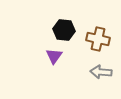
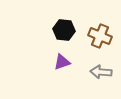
brown cross: moved 2 px right, 3 px up; rotated 10 degrees clockwise
purple triangle: moved 8 px right, 6 px down; rotated 36 degrees clockwise
